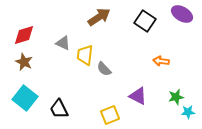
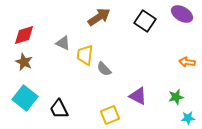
orange arrow: moved 26 px right, 1 px down
cyan star: moved 6 px down
